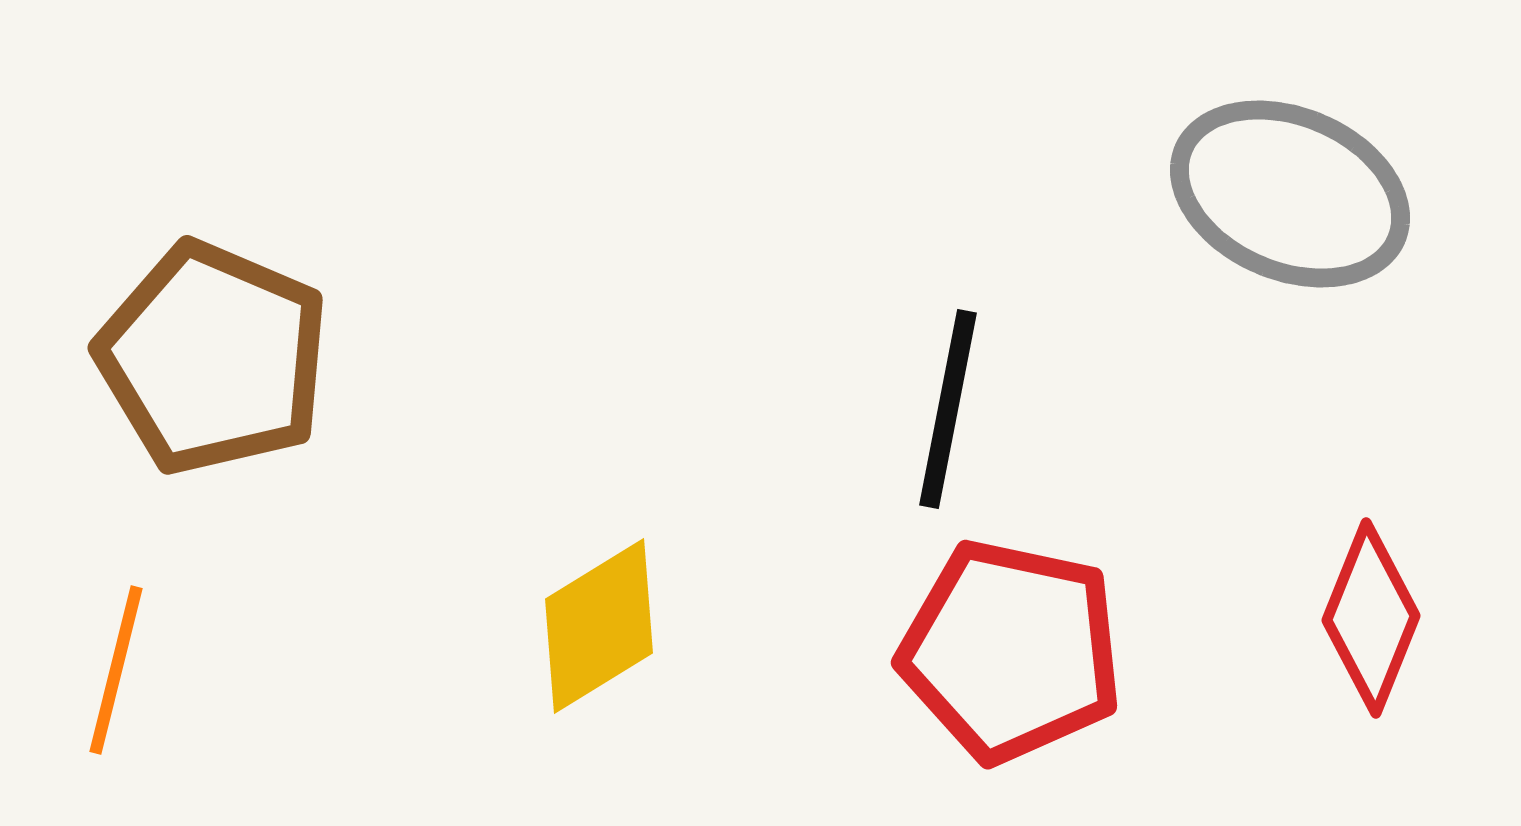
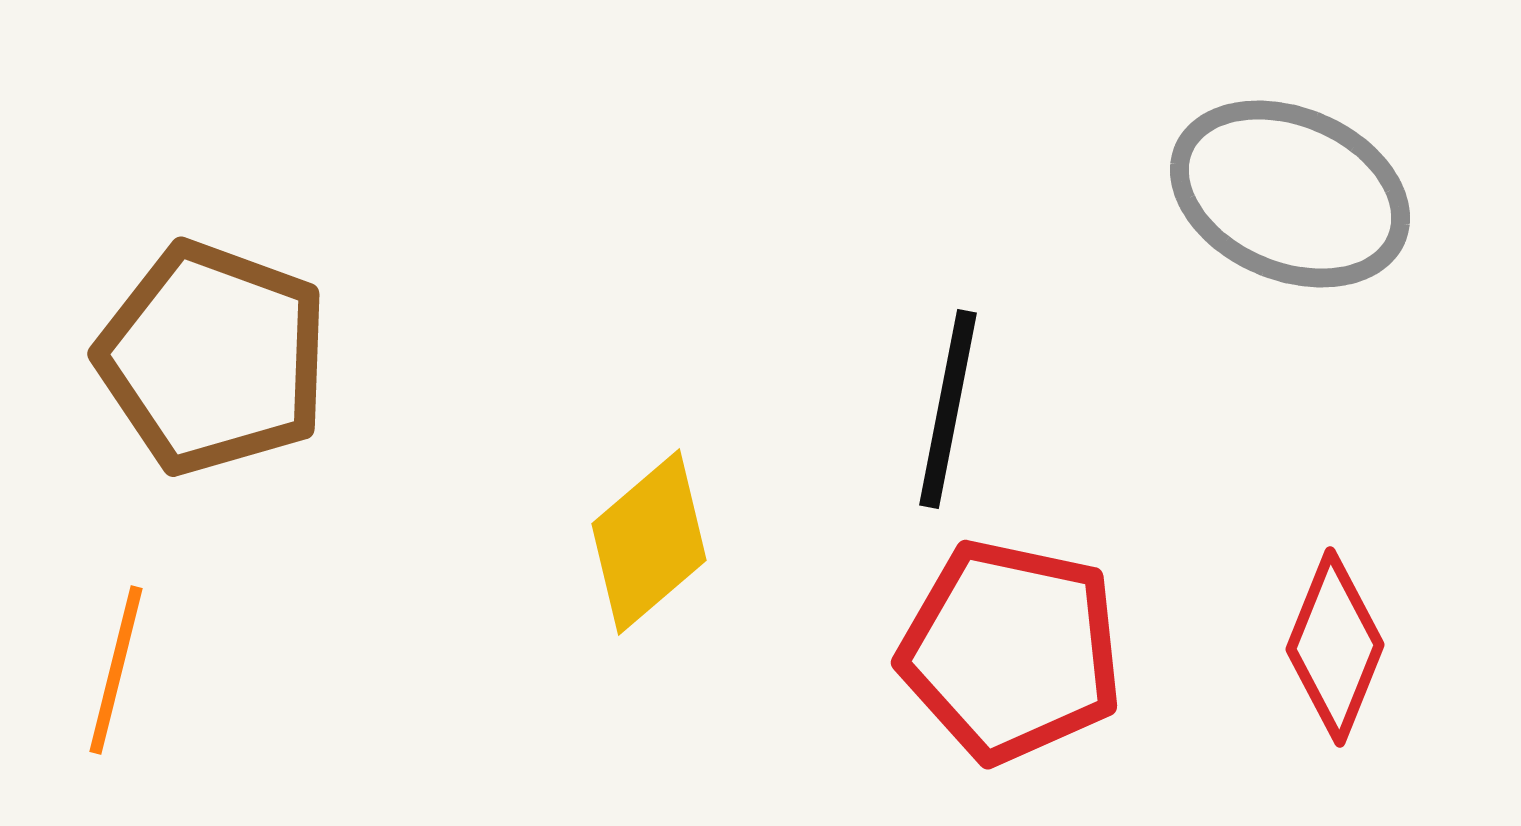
brown pentagon: rotated 3 degrees counterclockwise
red diamond: moved 36 px left, 29 px down
yellow diamond: moved 50 px right, 84 px up; rotated 9 degrees counterclockwise
